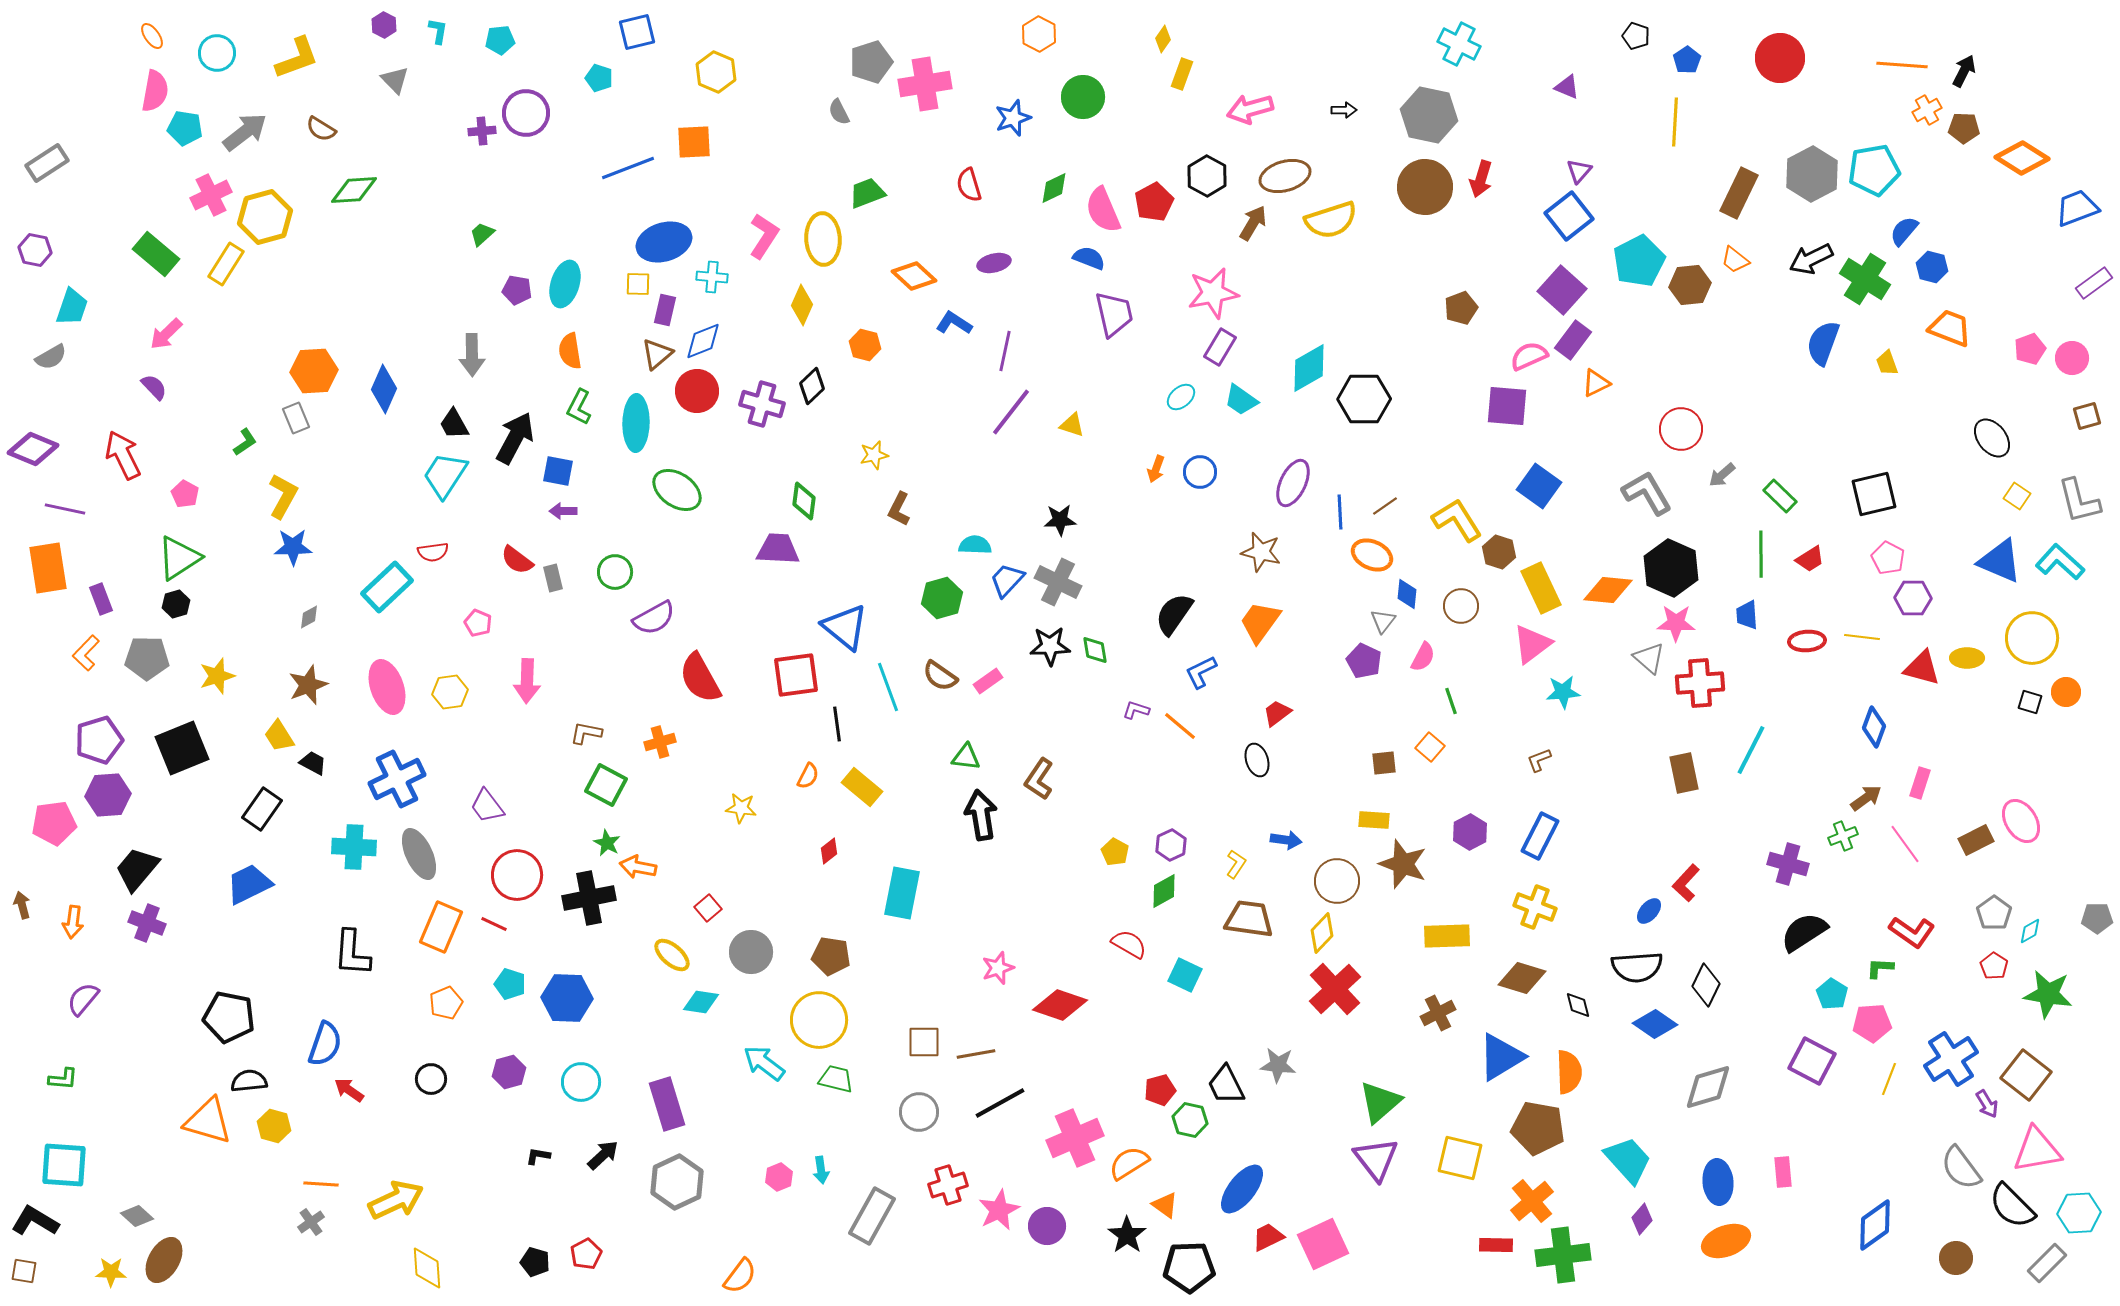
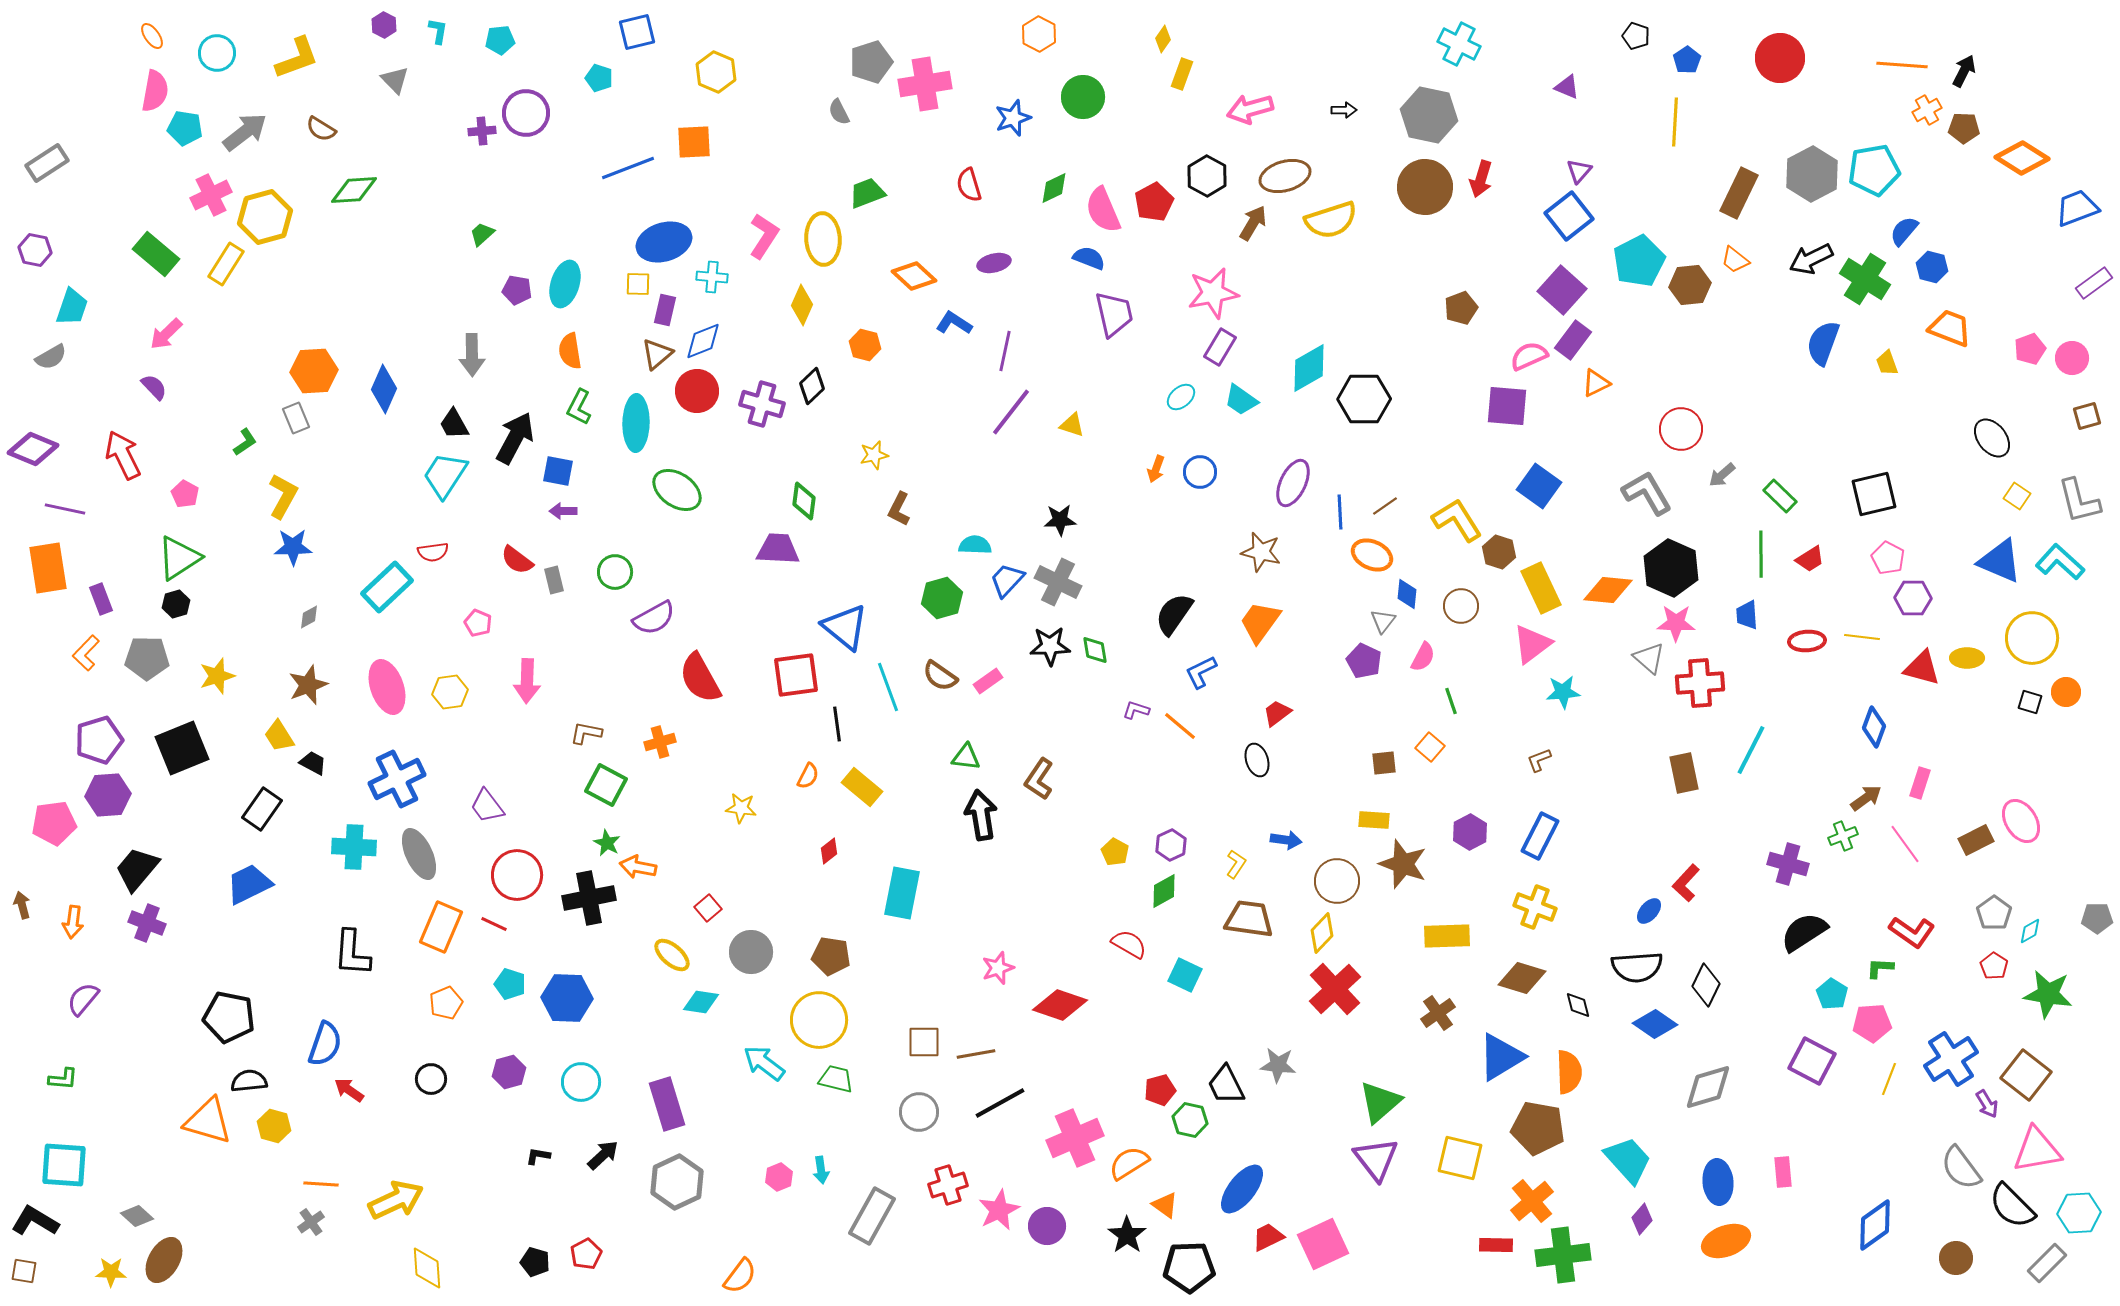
gray rectangle at (553, 578): moved 1 px right, 2 px down
brown cross at (1438, 1013): rotated 8 degrees counterclockwise
